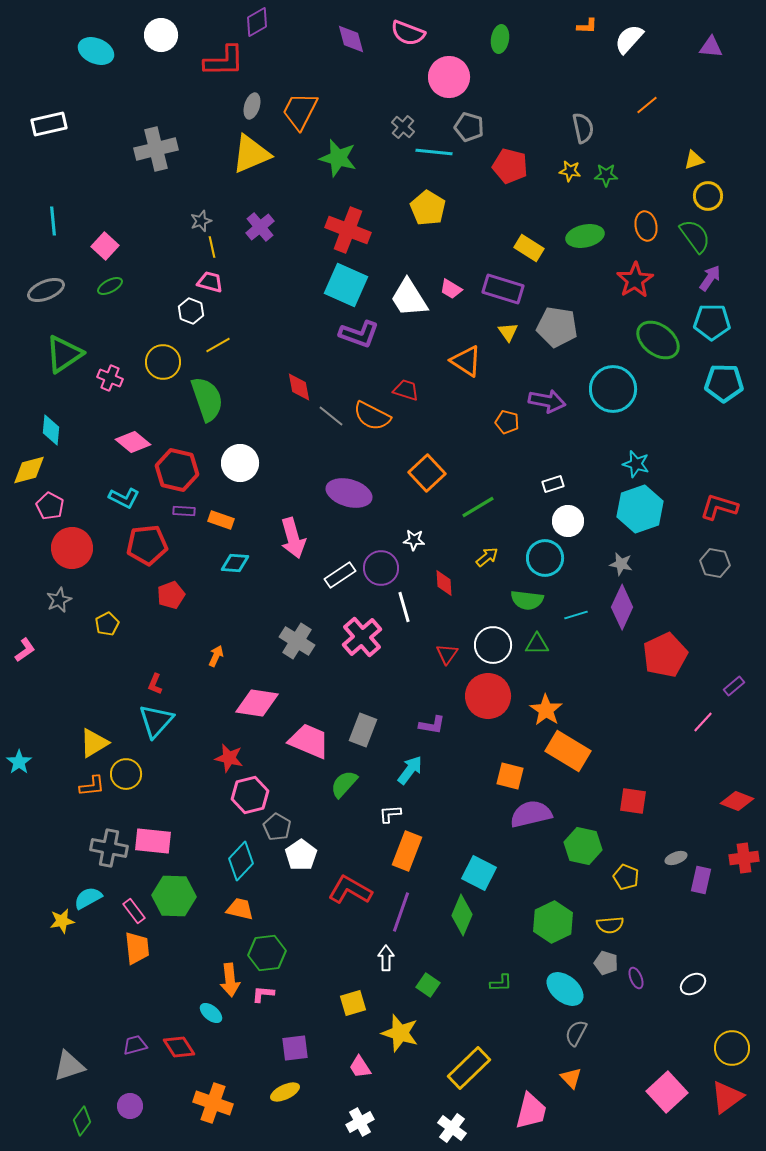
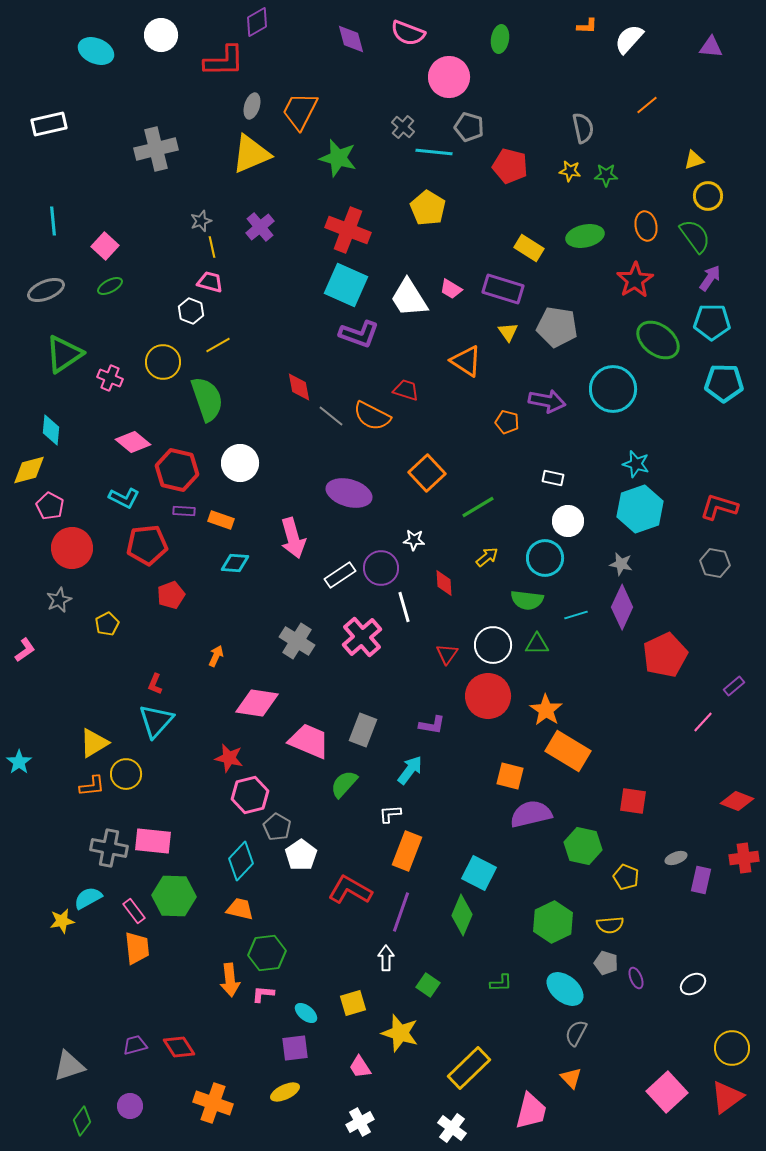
white rectangle at (553, 484): moved 6 px up; rotated 30 degrees clockwise
cyan ellipse at (211, 1013): moved 95 px right
